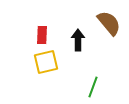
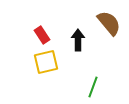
red rectangle: rotated 36 degrees counterclockwise
